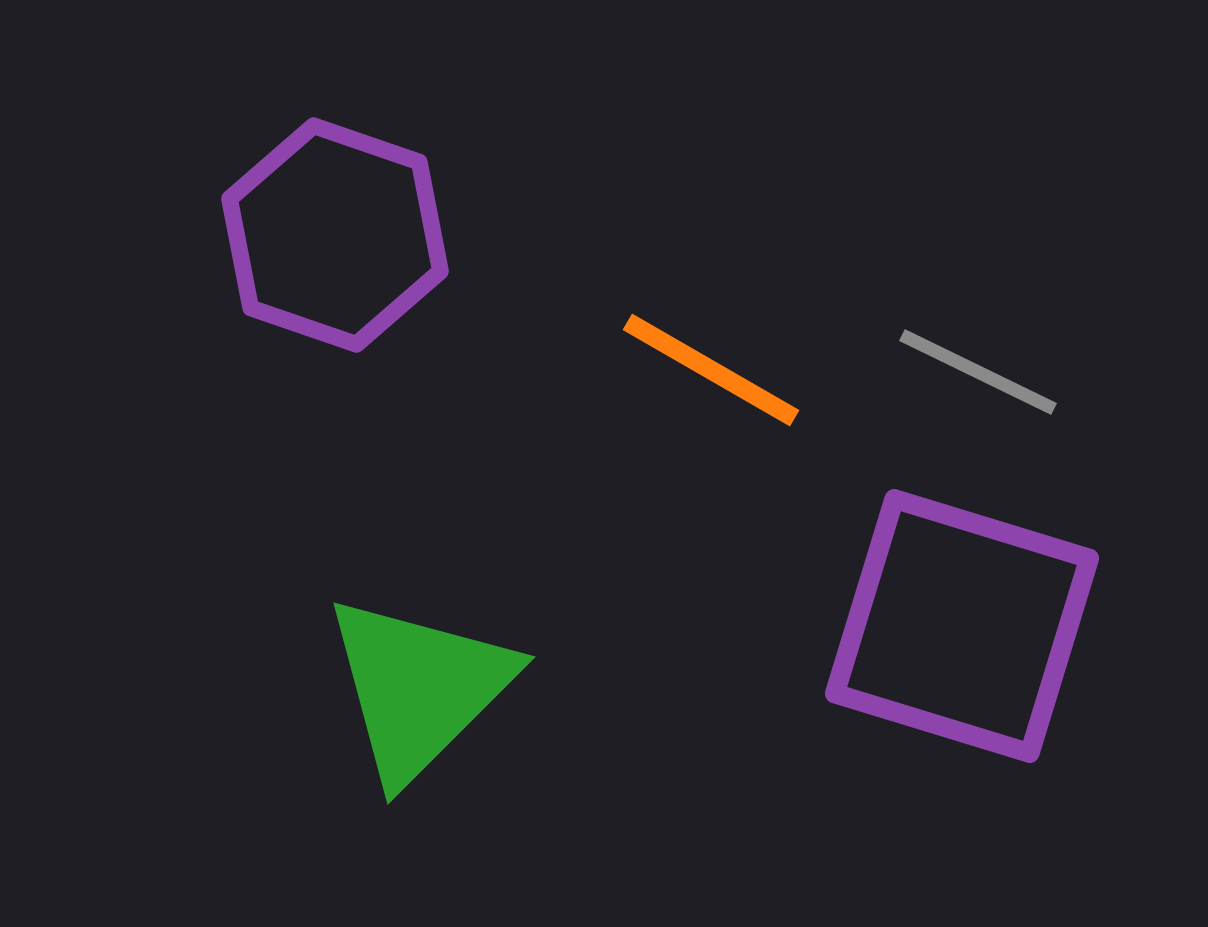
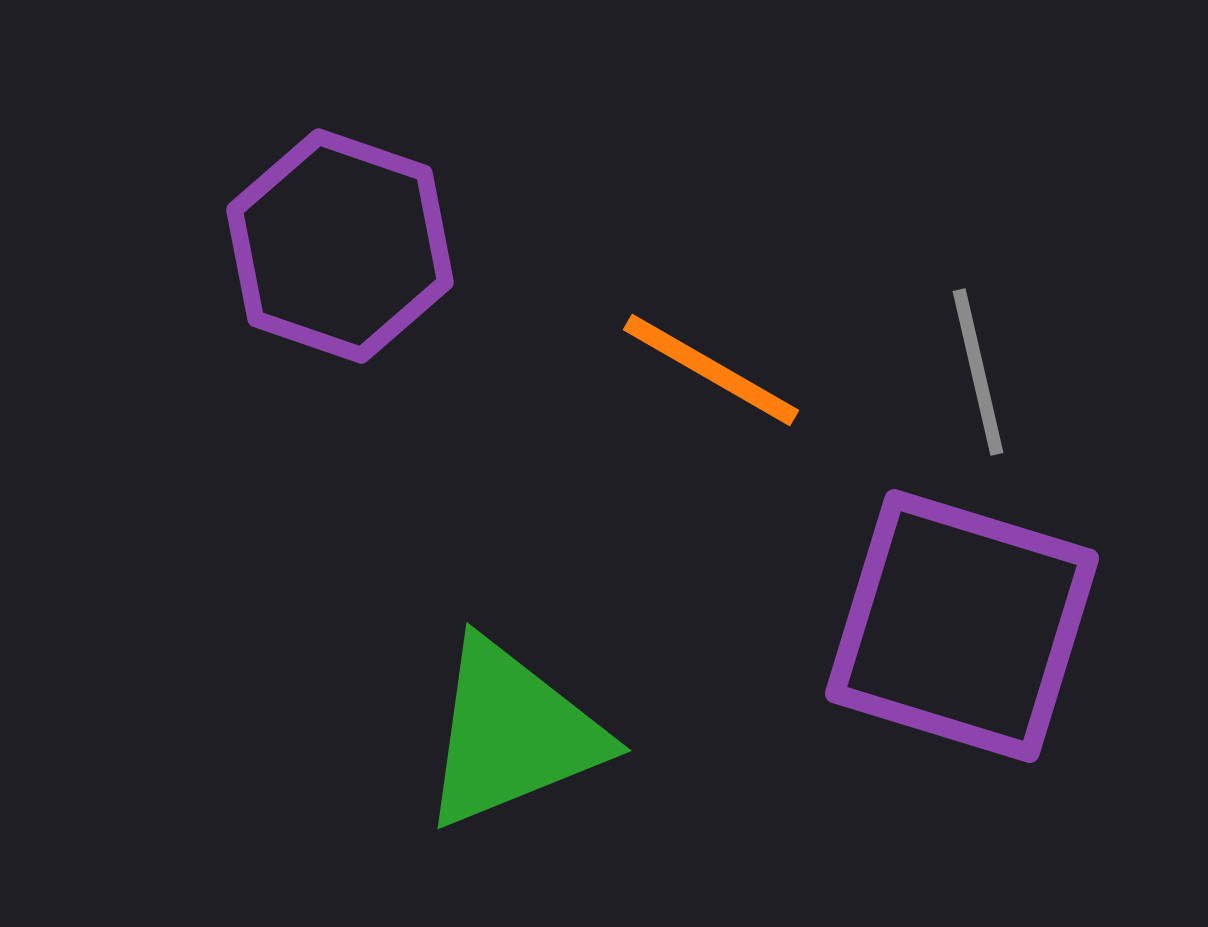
purple hexagon: moved 5 px right, 11 px down
gray line: rotated 51 degrees clockwise
green triangle: moved 93 px right, 46 px down; rotated 23 degrees clockwise
